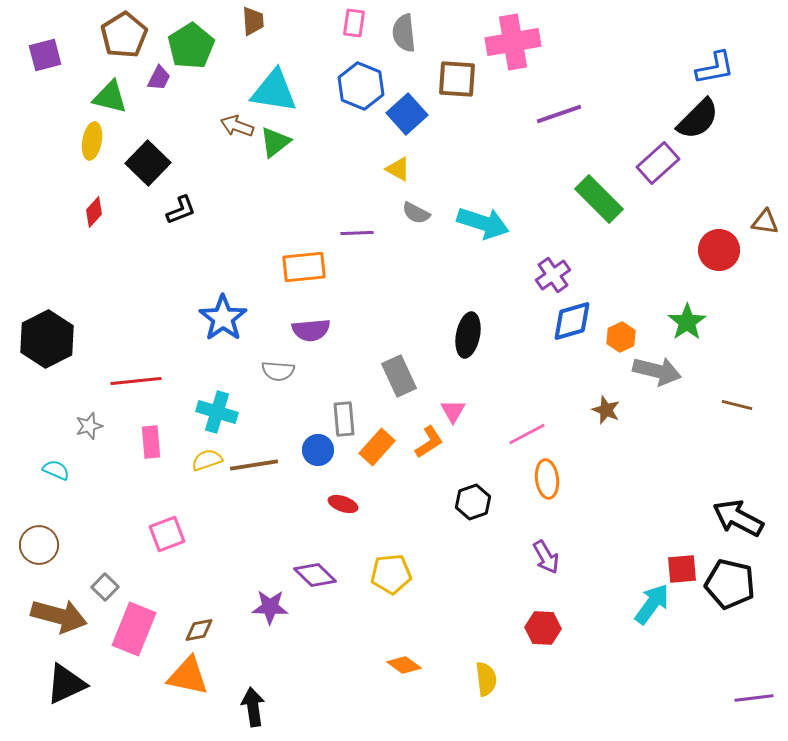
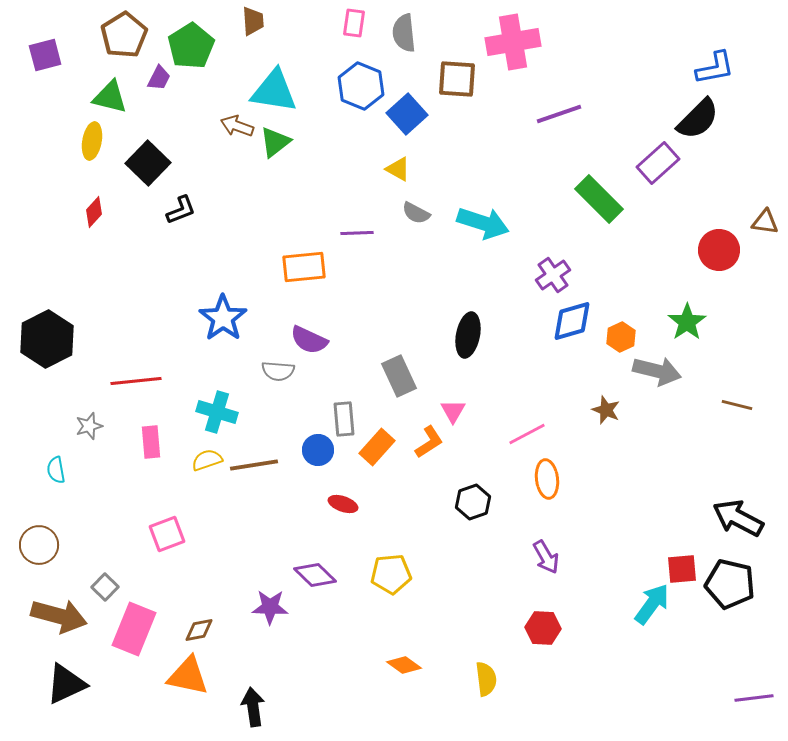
purple semicircle at (311, 330): moved 2 px left, 10 px down; rotated 30 degrees clockwise
cyan semicircle at (56, 470): rotated 124 degrees counterclockwise
